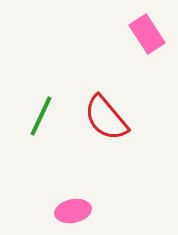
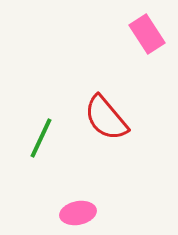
green line: moved 22 px down
pink ellipse: moved 5 px right, 2 px down
